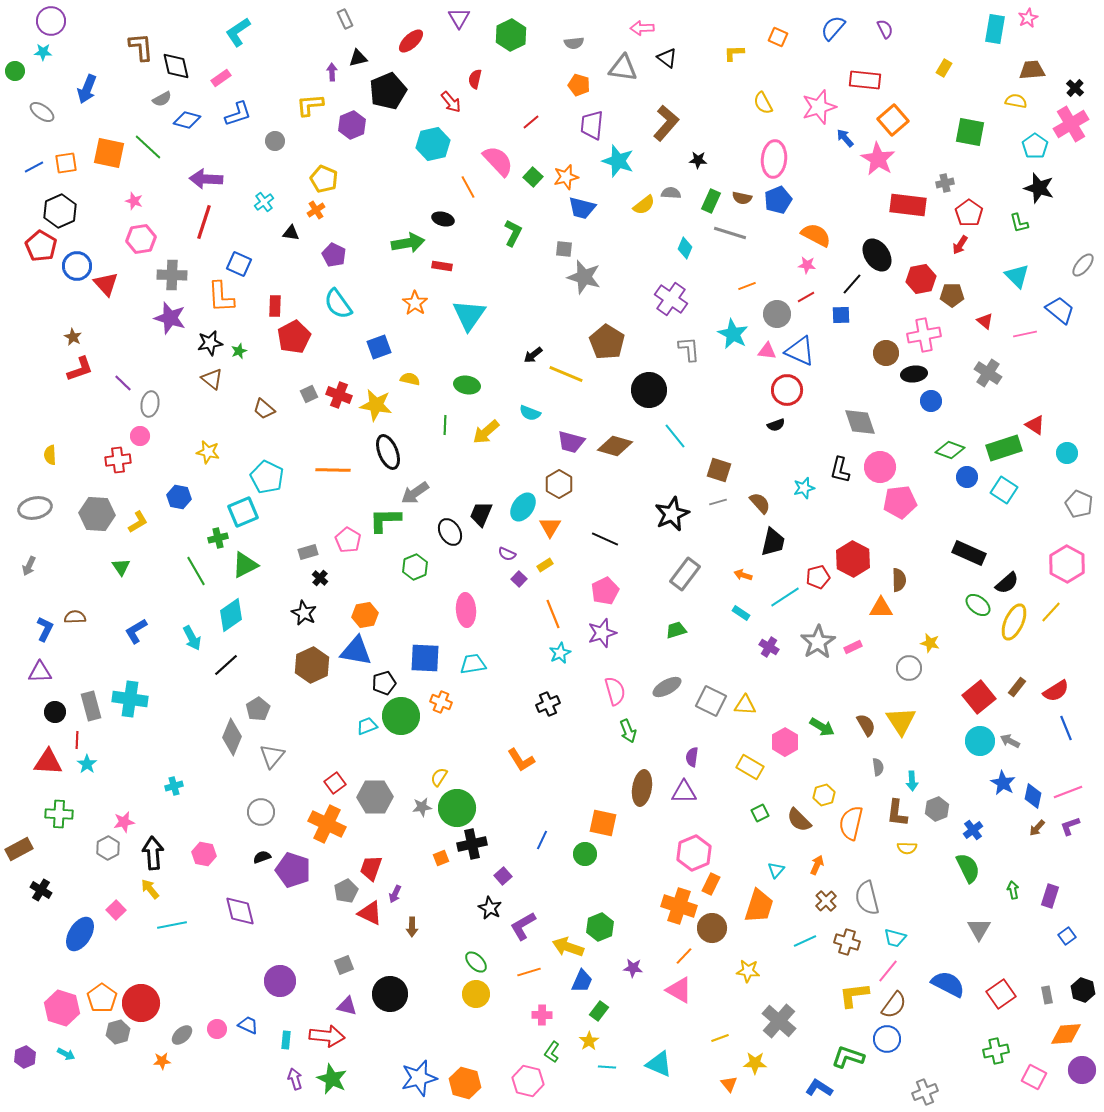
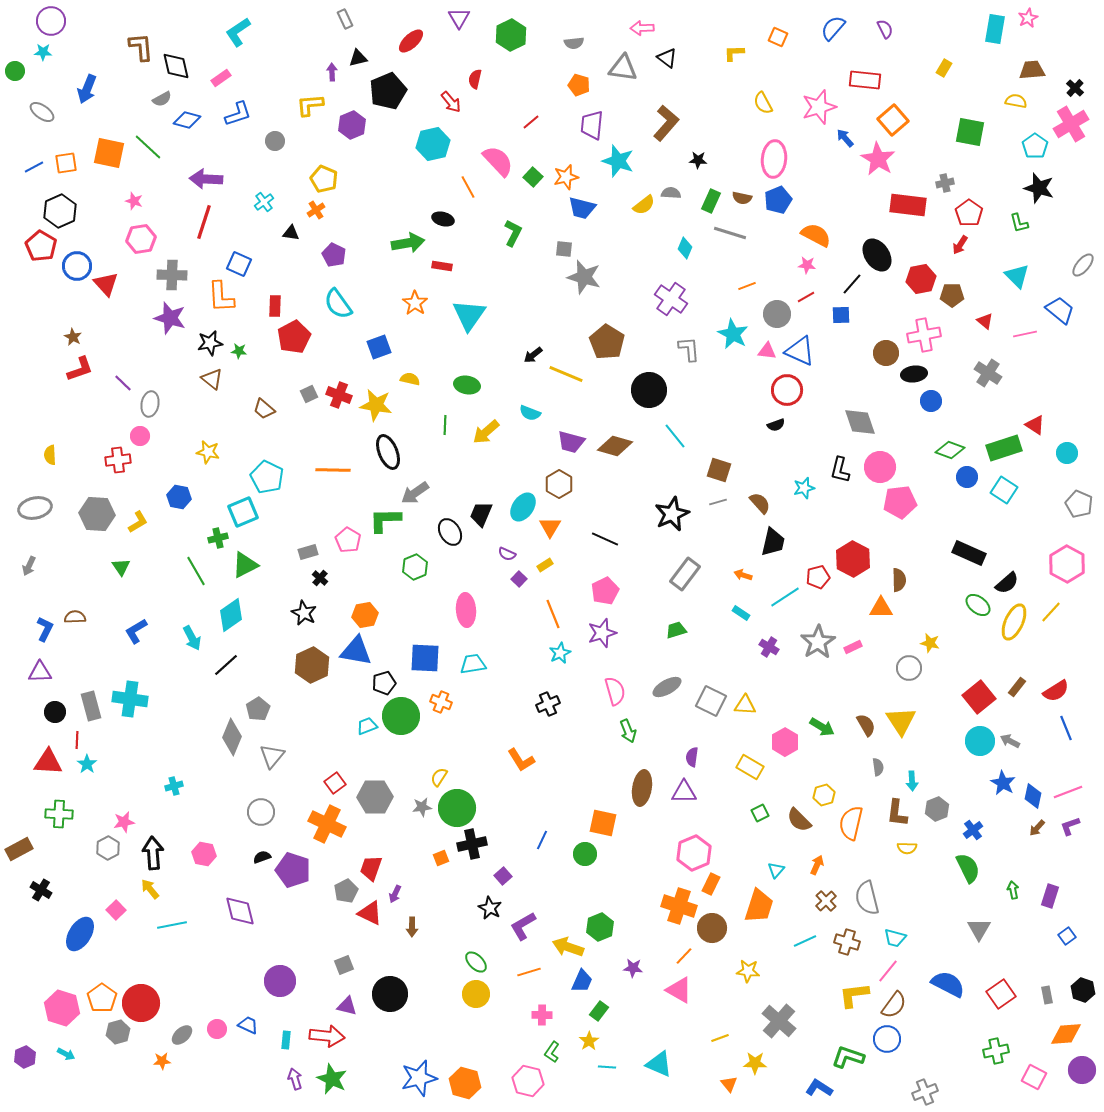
green star at (239, 351): rotated 28 degrees clockwise
